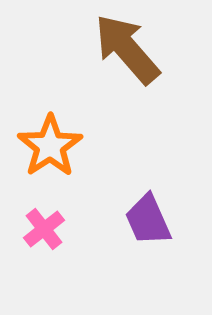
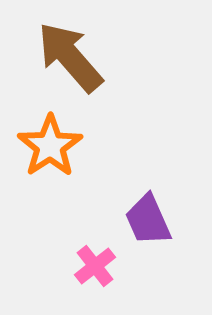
brown arrow: moved 57 px left, 8 px down
pink cross: moved 51 px right, 37 px down
